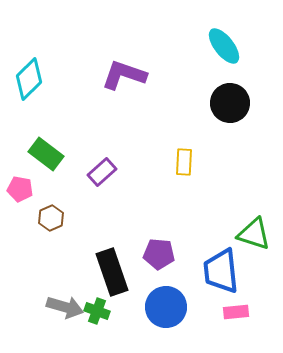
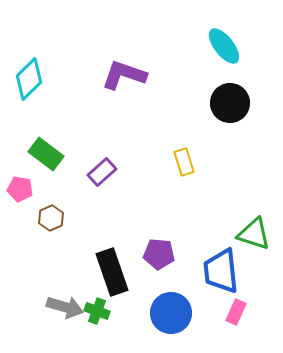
yellow rectangle: rotated 20 degrees counterclockwise
blue circle: moved 5 px right, 6 px down
pink rectangle: rotated 60 degrees counterclockwise
